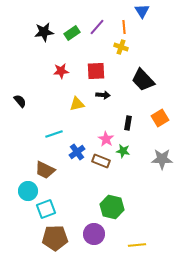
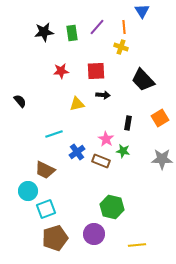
green rectangle: rotated 63 degrees counterclockwise
brown pentagon: rotated 15 degrees counterclockwise
